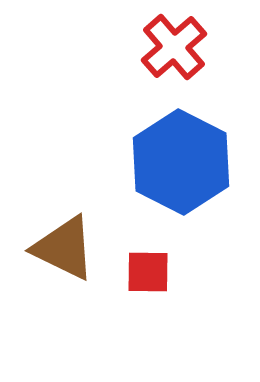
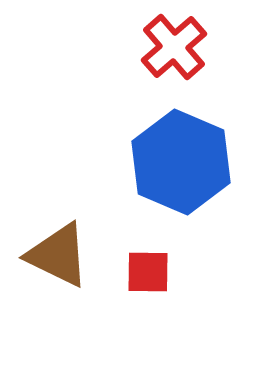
blue hexagon: rotated 4 degrees counterclockwise
brown triangle: moved 6 px left, 7 px down
